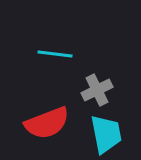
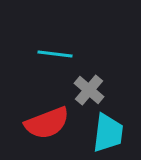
gray cross: moved 8 px left; rotated 24 degrees counterclockwise
cyan trapezoid: moved 2 px right, 1 px up; rotated 18 degrees clockwise
